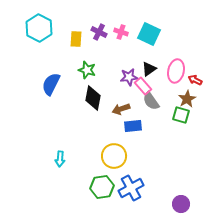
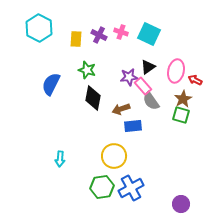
purple cross: moved 3 px down
black triangle: moved 1 px left, 2 px up
brown star: moved 4 px left
